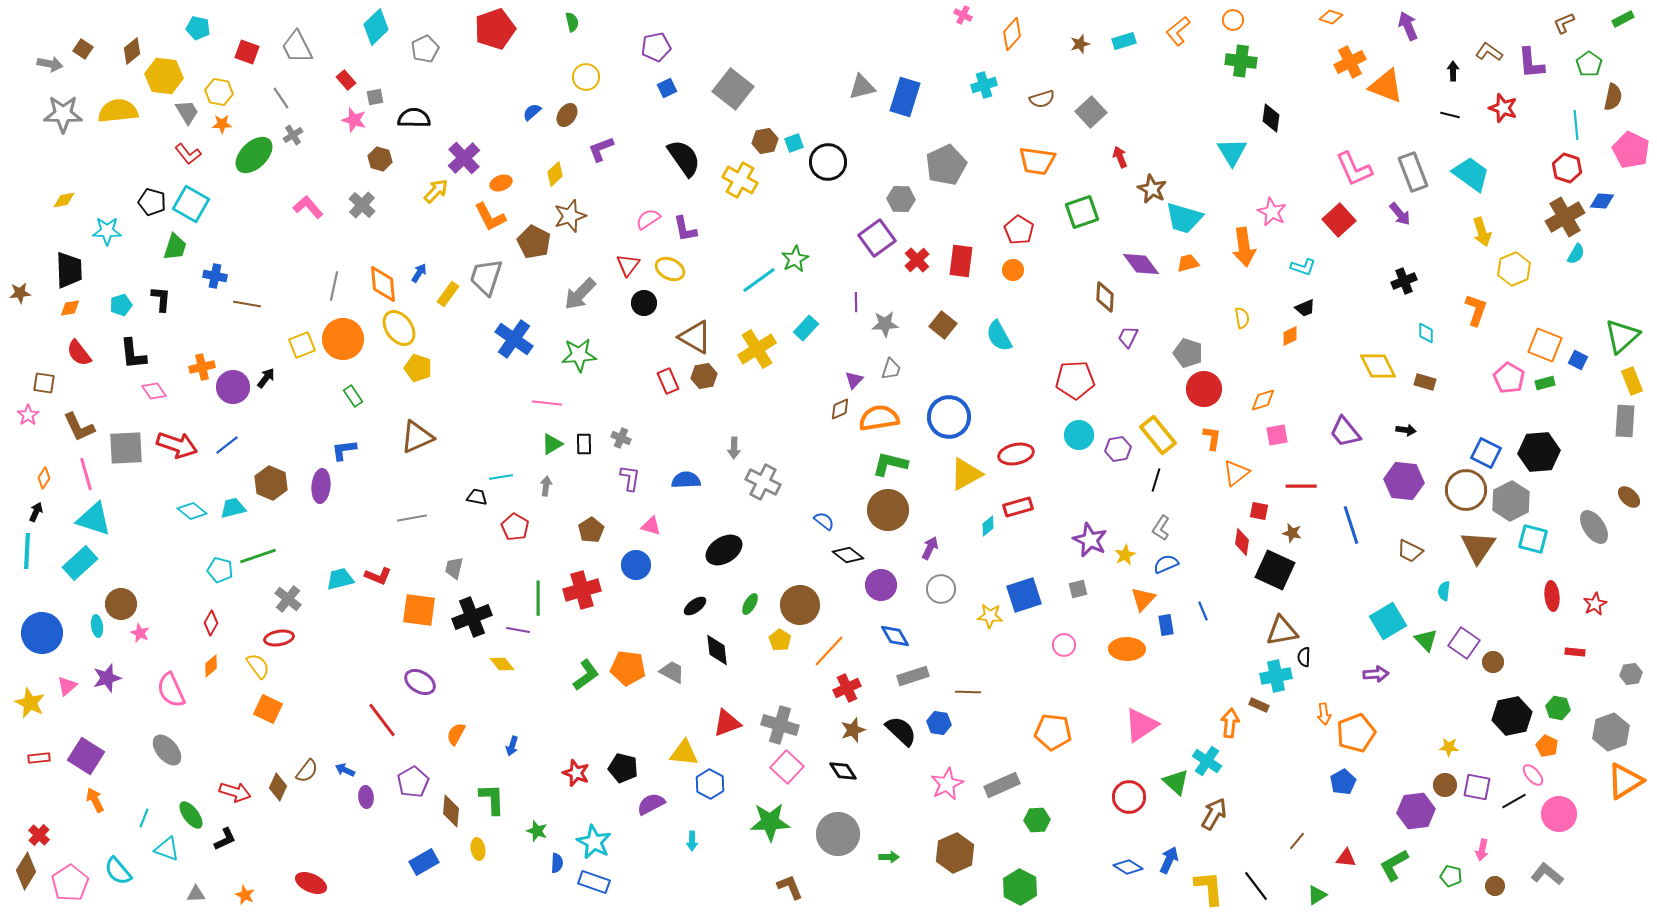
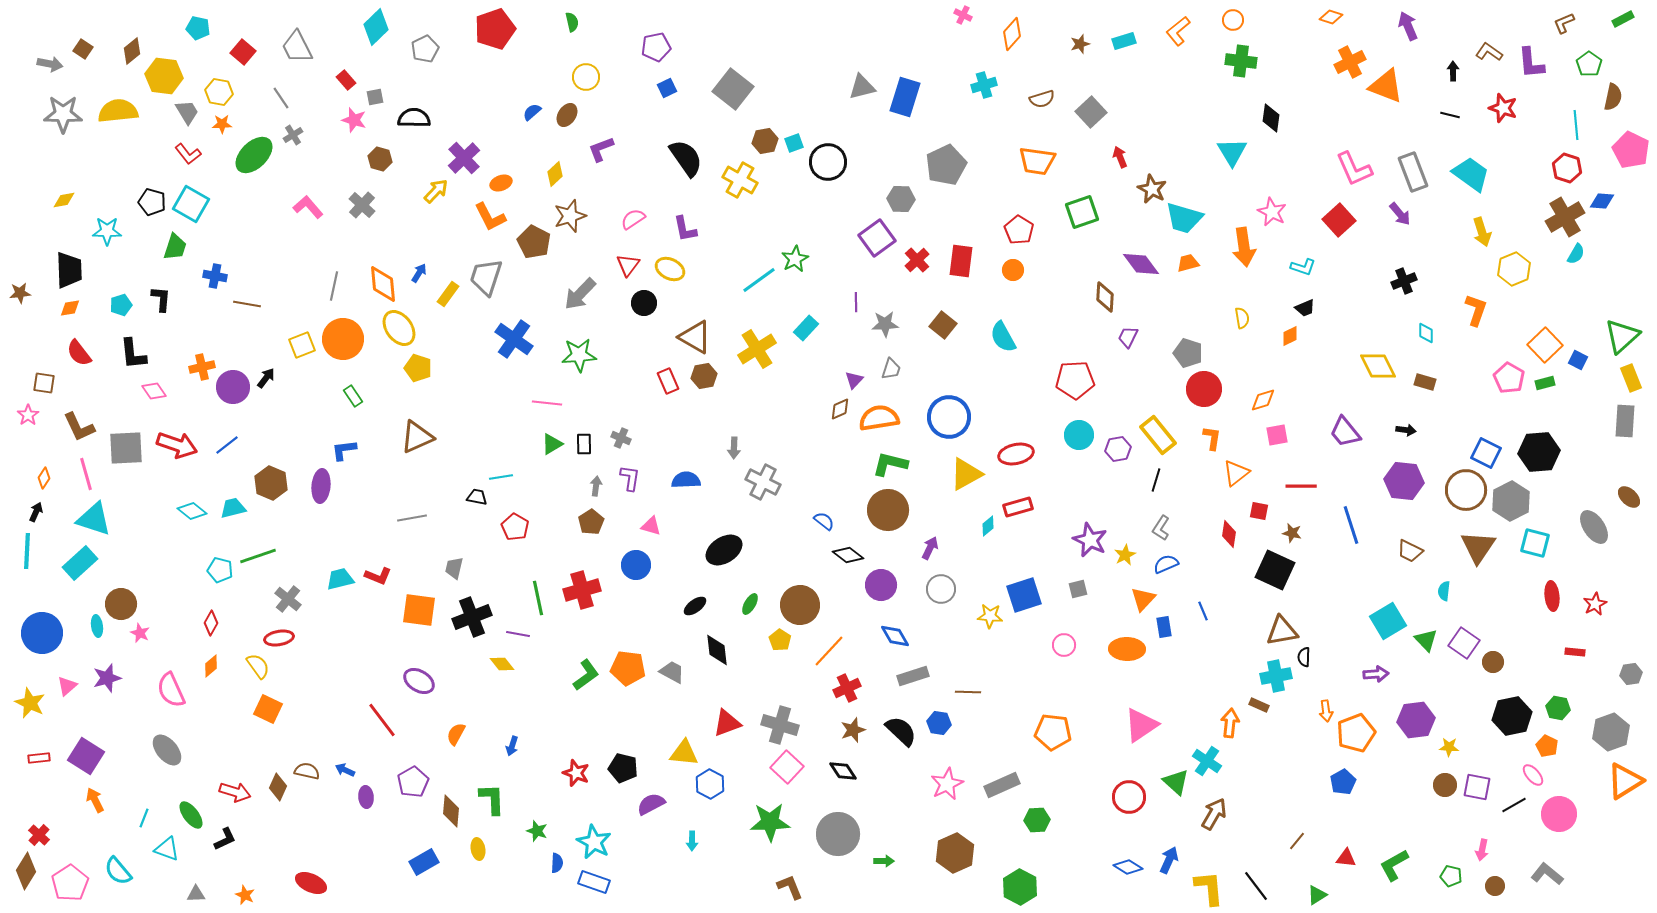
red square at (247, 52): moved 4 px left; rotated 20 degrees clockwise
black semicircle at (684, 158): moved 2 px right
pink semicircle at (648, 219): moved 15 px left
cyan semicircle at (999, 336): moved 4 px right, 1 px down
orange square at (1545, 345): rotated 24 degrees clockwise
yellow rectangle at (1632, 381): moved 1 px left, 3 px up
gray arrow at (546, 486): moved 50 px right
brown pentagon at (591, 530): moved 8 px up
cyan square at (1533, 539): moved 2 px right, 4 px down
red diamond at (1242, 542): moved 13 px left, 8 px up
green line at (538, 598): rotated 12 degrees counterclockwise
blue rectangle at (1166, 625): moved 2 px left, 2 px down
purple line at (518, 630): moved 4 px down
purple ellipse at (420, 682): moved 1 px left, 1 px up
orange arrow at (1324, 714): moved 2 px right, 3 px up
brown semicircle at (307, 771): rotated 115 degrees counterclockwise
black line at (1514, 801): moved 4 px down
purple hexagon at (1416, 811): moved 91 px up
green arrow at (889, 857): moved 5 px left, 4 px down
